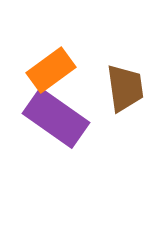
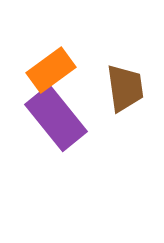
purple rectangle: rotated 16 degrees clockwise
